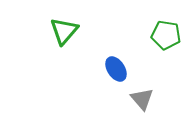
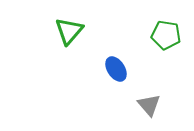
green triangle: moved 5 px right
gray triangle: moved 7 px right, 6 px down
